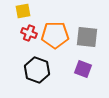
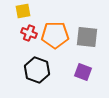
purple square: moved 3 px down
